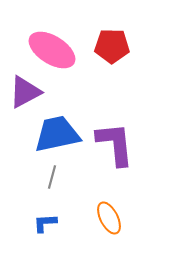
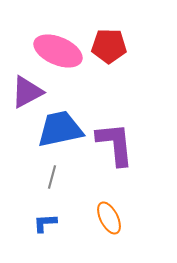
red pentagon: moved 3 px left
pink ellipse: moved 6 px right, 1 px down; rotated 9 degrees counterclockwise
purple triangle: moved 2 px right
blue trapezoid: moved 3 px right, 5 px up
